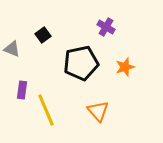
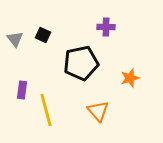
purple cross: rotated 30 degrees counterclockwise
black square: rotated 28 degrees counterclockwise
gray triangle: moved 3 px right, 10 px up; rotated 30 degrees clockwise
orange star: moved 5 px right, 11 px down
yellow line: rotated 8 degrees clockwise
